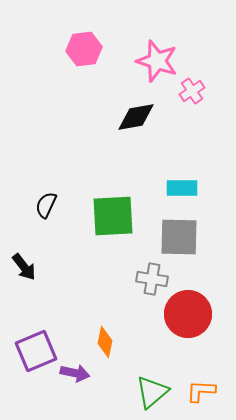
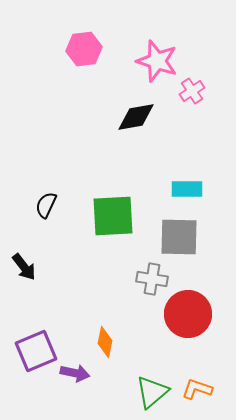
cyan rectangle: moved 5 px right, 1 px down
orange L-shape: moved 4 px left, 2 px up; rotated 16 degrees clockwise
